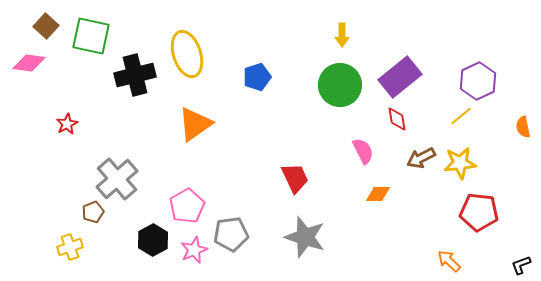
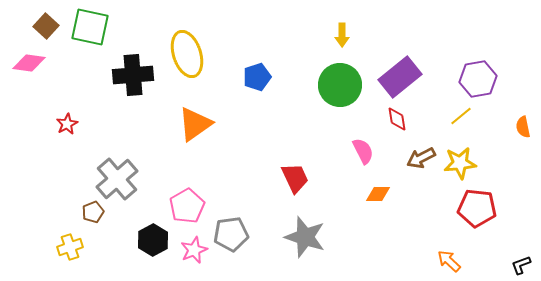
green square: moved 1 px left, 9 px up
black cross: moved 2 px left; rotated 9 degrees clockwise
purple hexagon: moved 2 px up; rotated 15 degrees clockwise
red pentagon: moved 2 px left, 4 px up
